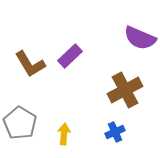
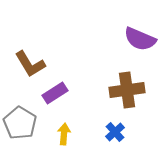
purple semicircle: moved 1 px down
purple rectangle: moved 15 px left, 37 px down; rotated 10 degrees clockwise
brown cross: moved 2 px right; rotated 20 degrees clockwise
blue cross: rotated 18 degrees counterclockwise
